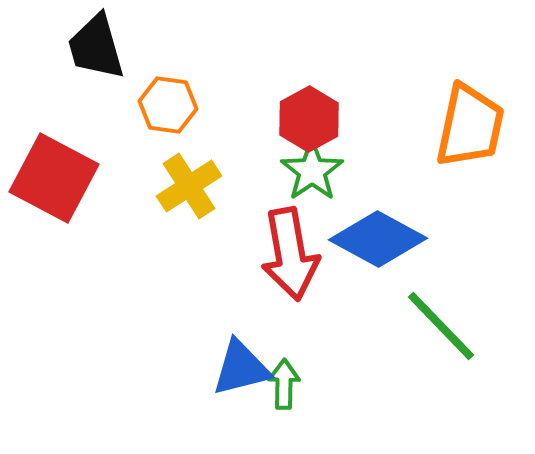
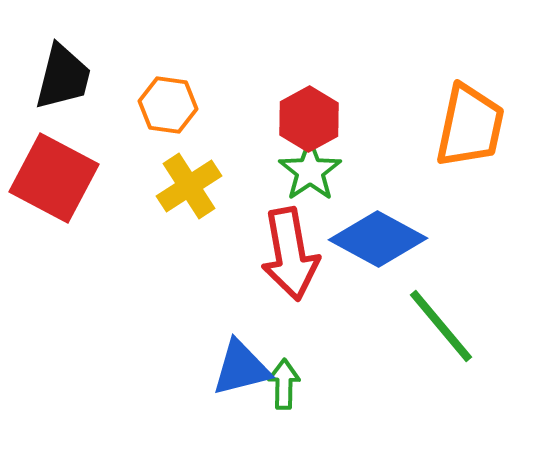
black trapezoid: moved 33 px left, 30 px down; rotated 150 degrees counterclockwise
green star: moved 2 px left
green line: rotated 4 degrees clockwise
